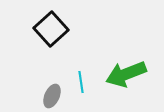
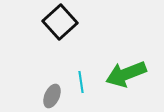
black square: moved 9 px right, 7 px up
